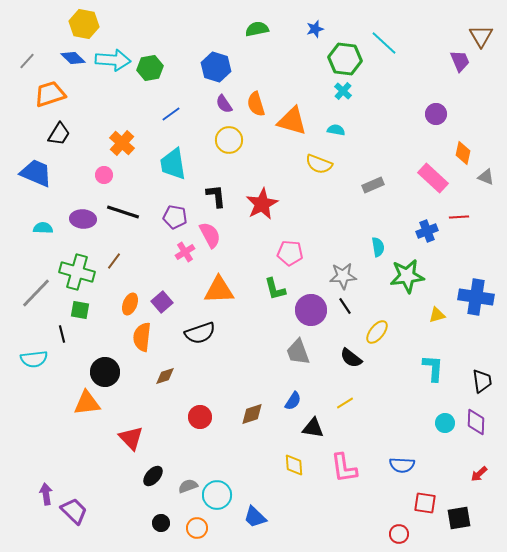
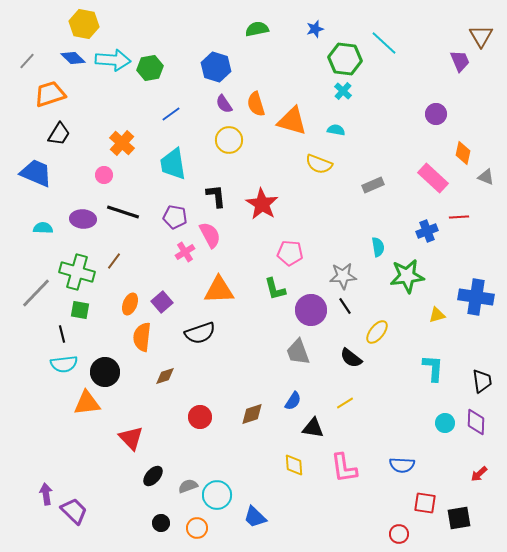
red star at (262, 204): rotated 12 degrees counterclockwise
cyan semicircle at (34, 359): moved 30 px right, 5 px down
